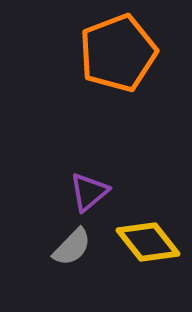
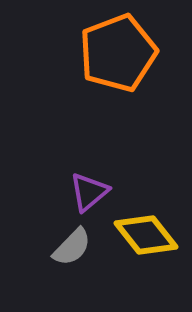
yellow diamond: moved 2 px left, 7 px up
